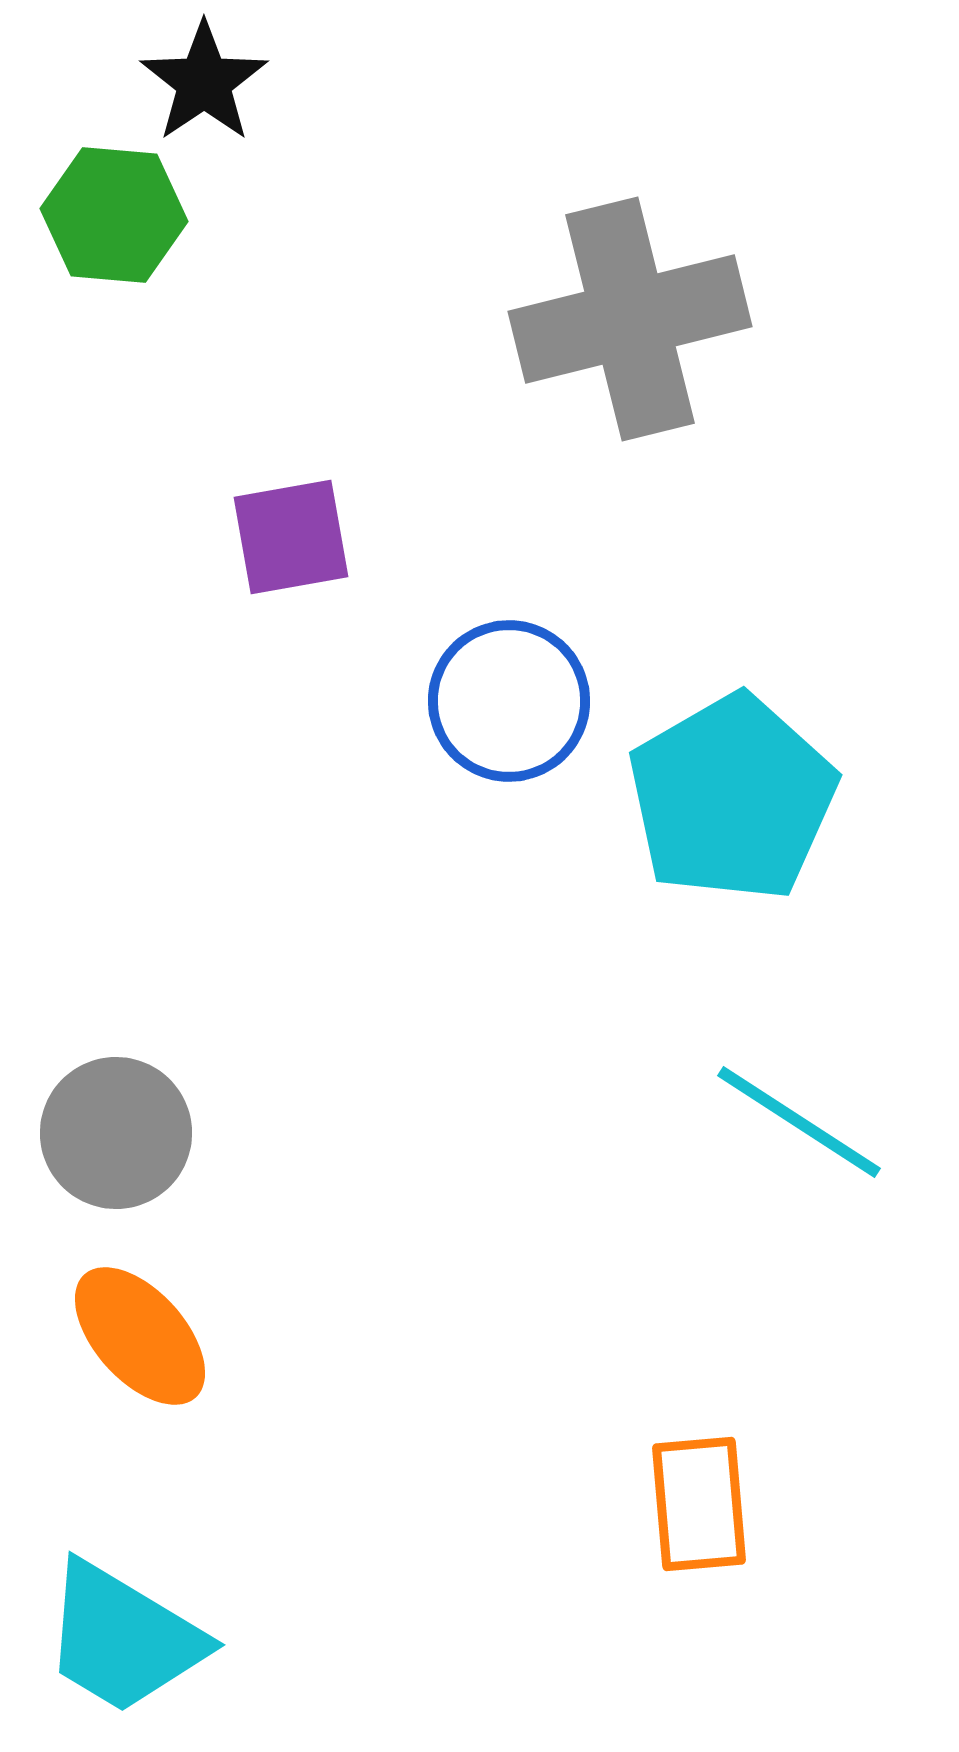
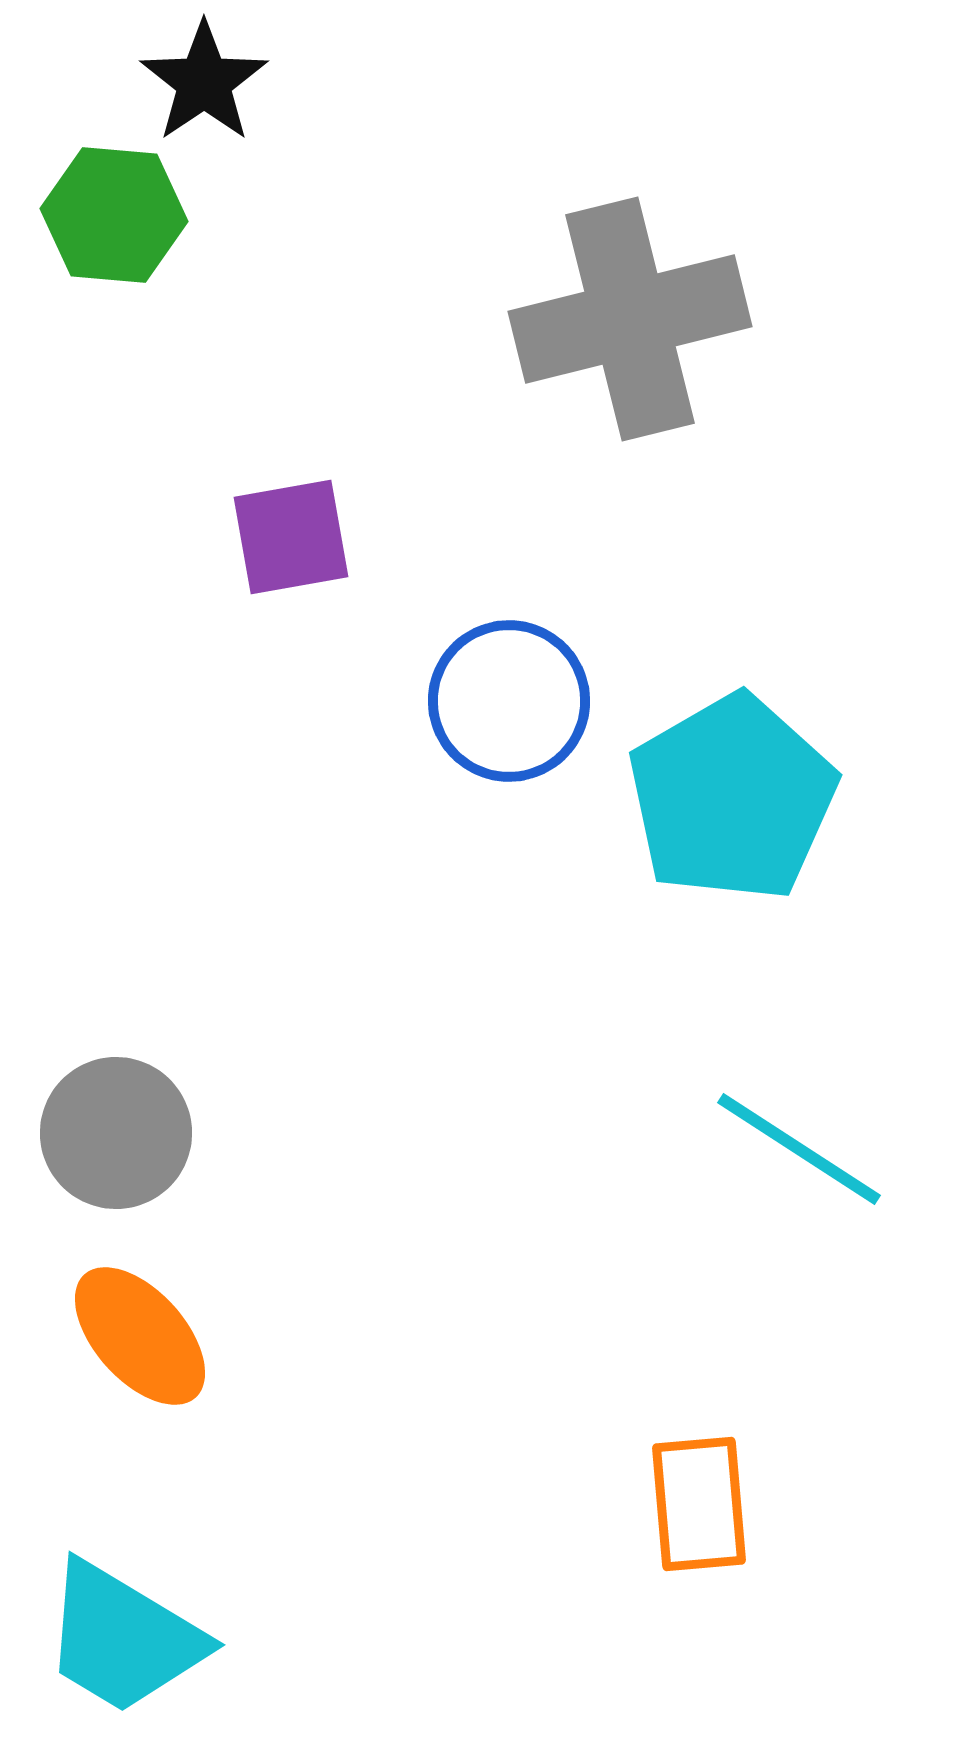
cyan line: moved 27 px down
